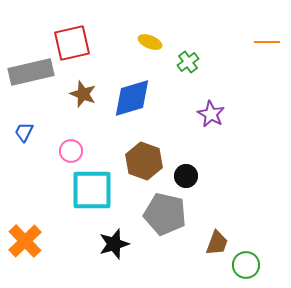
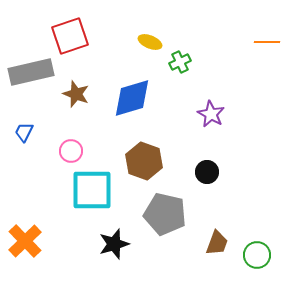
red square: moved 2 px left, 7 px up; rotated 6 degrees counterclockwise
green cross: moved 8 px left; rotated 10 degrees clockwise
brown star: moved 7 px left
black circle: moved 21 px right, 4 px up
green circle: moved 11 px right, 10 px up
